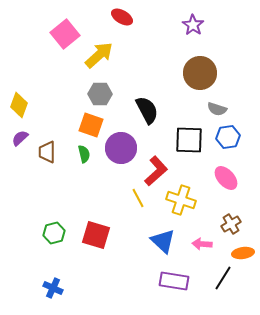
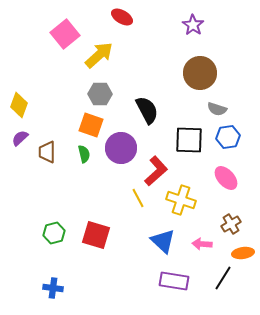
blue cross: rotated 18 degrees counterclockwise
